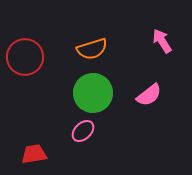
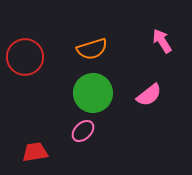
red trapezoid: moved 1 px right, 2 px up
